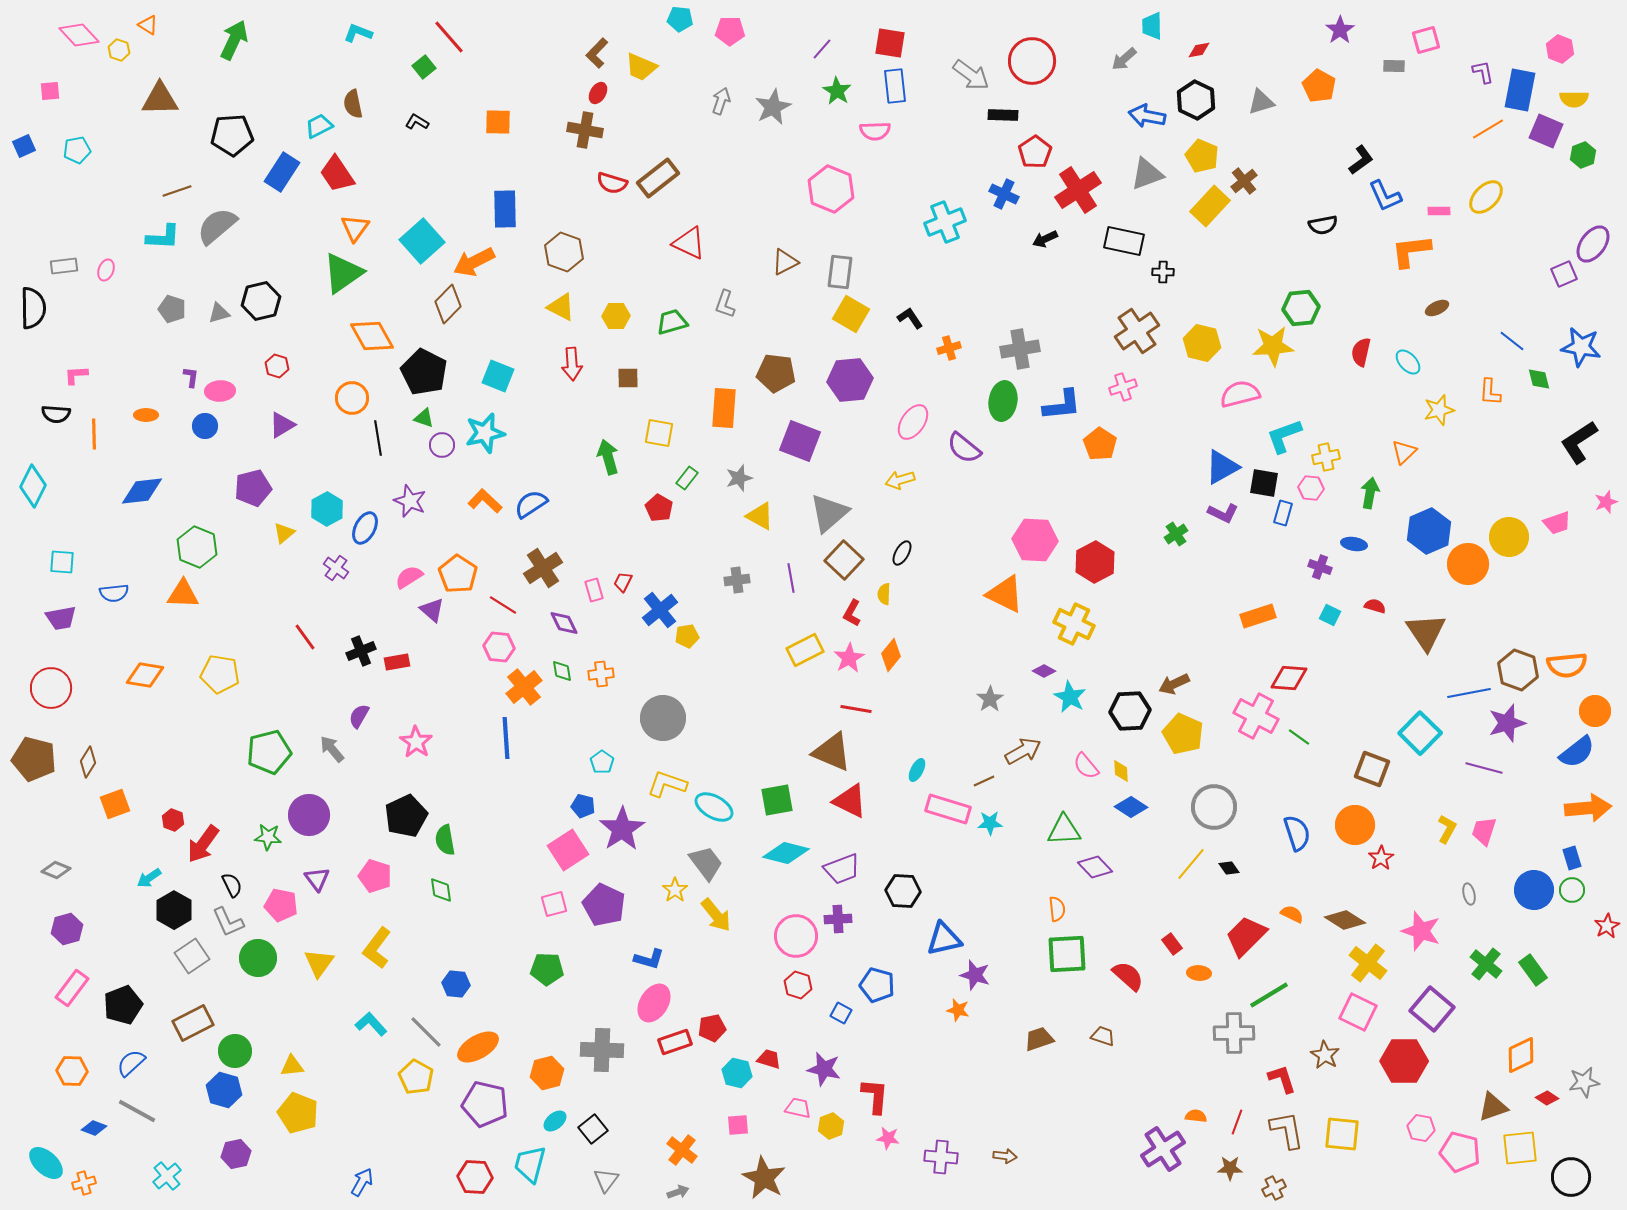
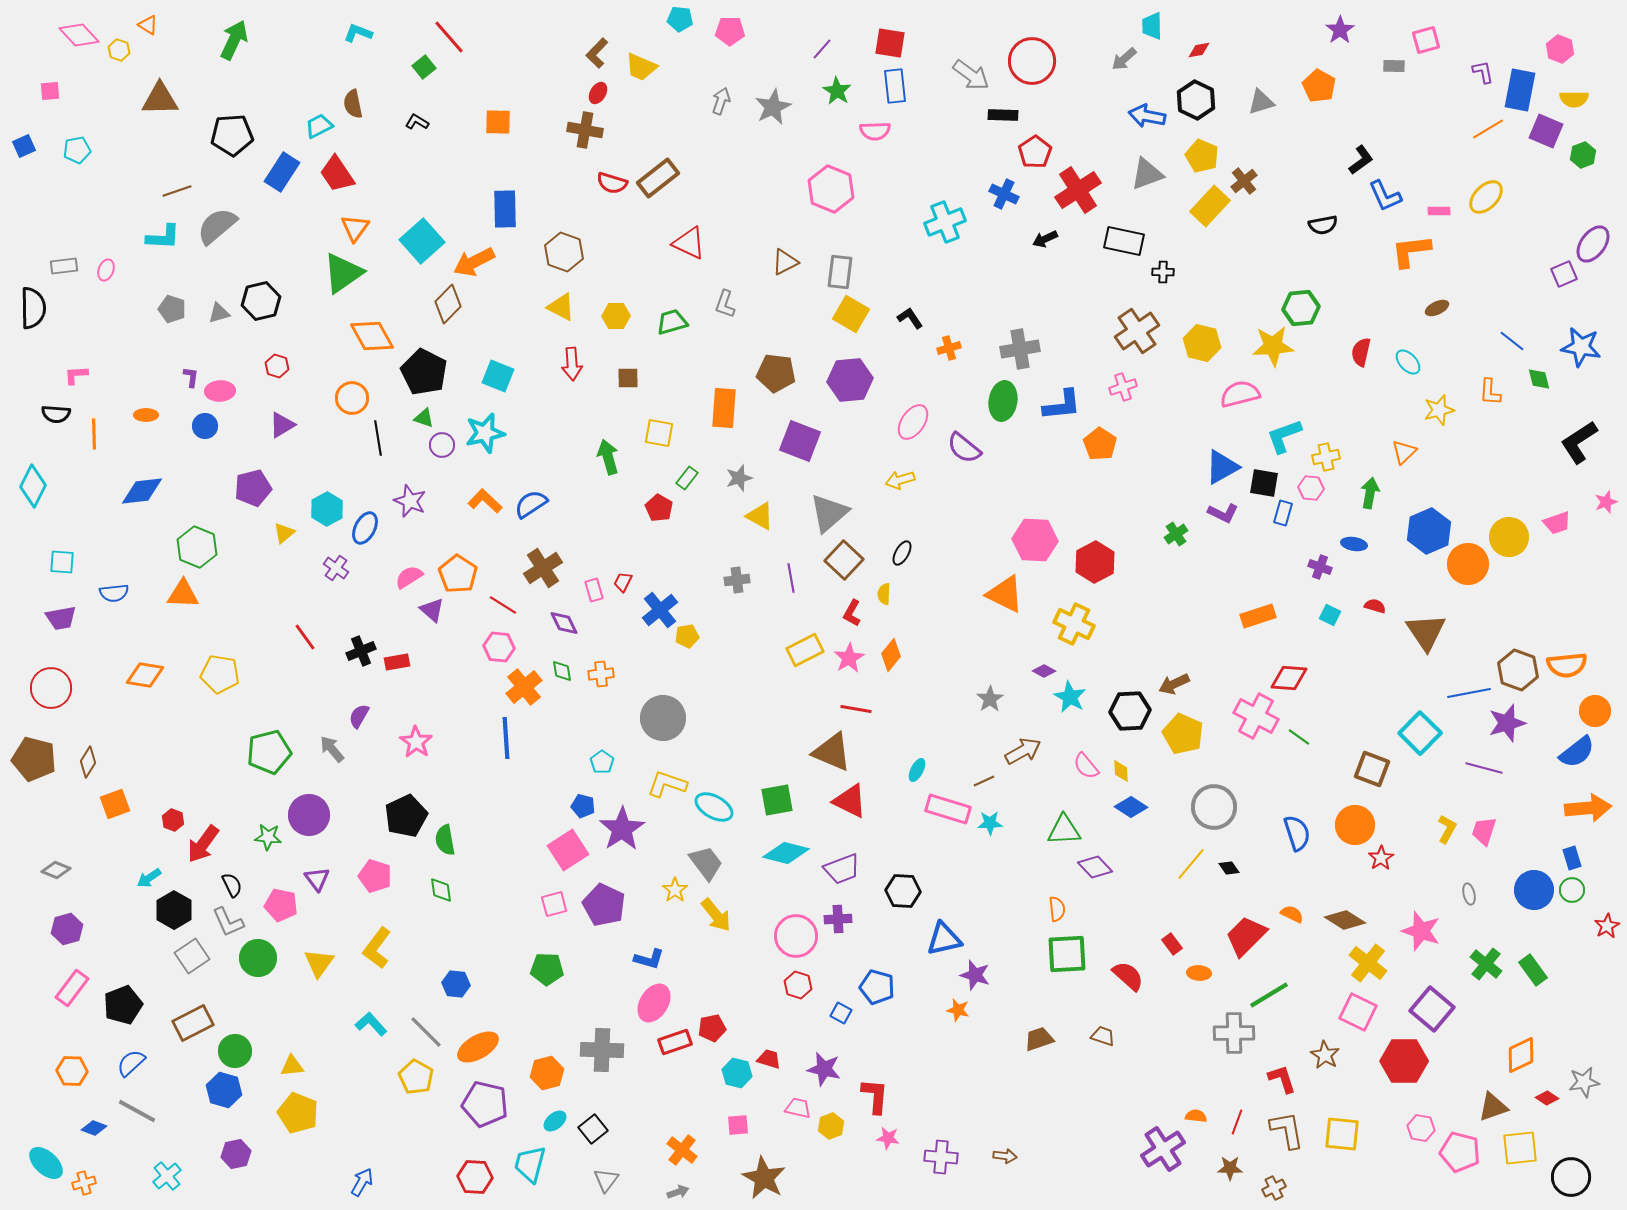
blue pentagon at (877, 985): moved 2 px down
